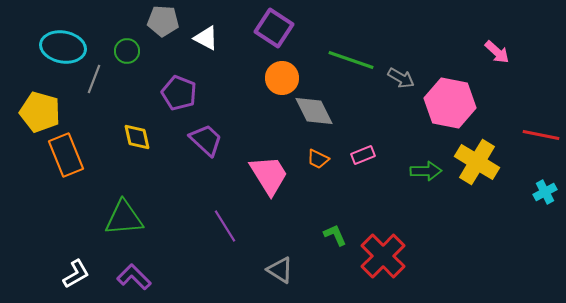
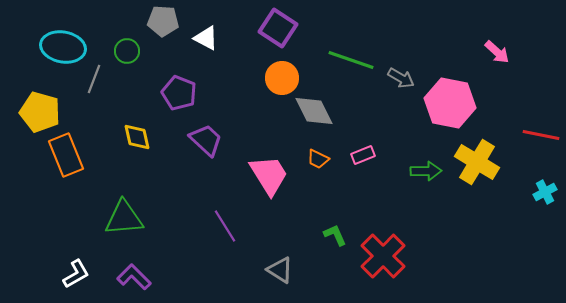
purple square: moved 4 px right
